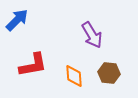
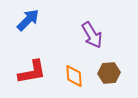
blue arrow: moved 11 px right
red L-shape: moved 1 px left, 7 px down
brown hexagon: rotated 10 degrees counterclockwise
